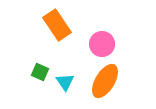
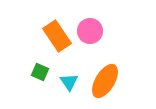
orange rectangle: moved 11 px down
pink circle: moved 12 px left, 13 px up
cyan triangle: moved 4 px right
